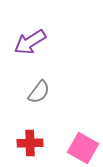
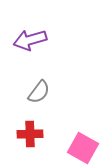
purple arrow: moved 2 px up; rotated 16 degrees clockwise
red cross: moved 9 px up
